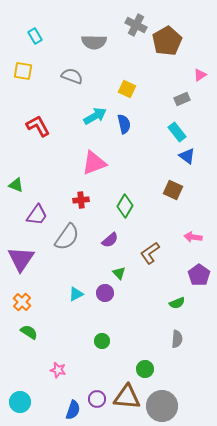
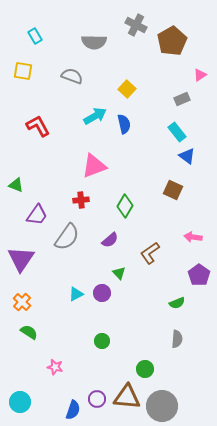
brown pentagon at (167, 41): moved 5 px right
yellow square at (127, 89): rotated 18 degrees clockwise
pink triangle at (94, 163): moved 3 px down
purple circle at (105, 293): moved 3 px left
pink star at (58, 370): moved 3 px left, 3 px up
